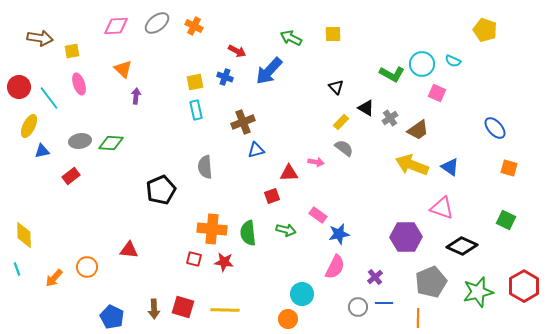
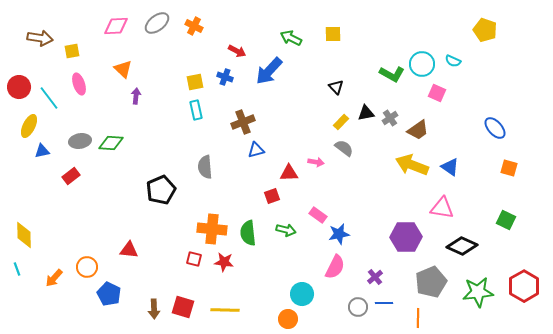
black triangle at (366, 108): moved 5 px down; rotated 42 degrees counterclockwise
pink triangle at (442, 208): rotated 10 degrees counterclockwise
green star at (478, 292): rotated 8 degrees clockwise
blue pentagon at (112, 317): moved 3 px left, 23 px up
